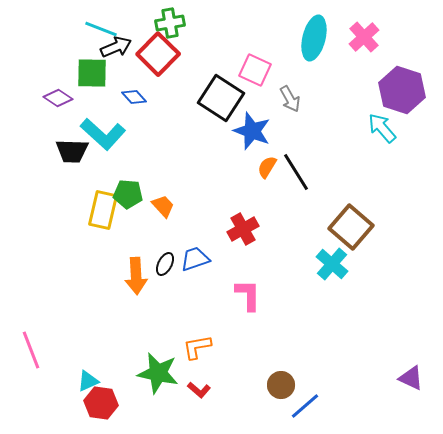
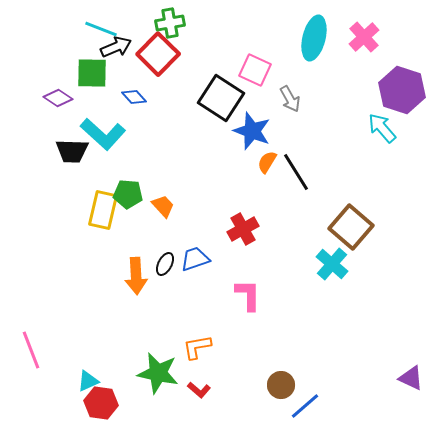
orange semicircle: moved 5 px up
